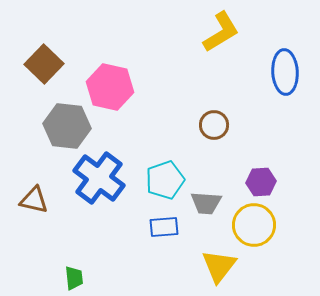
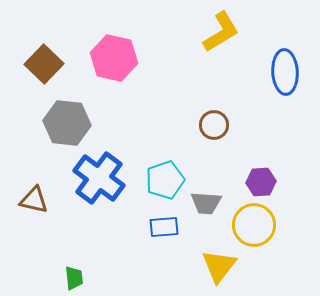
pink hexagon: moved 4 px right, 29 px up
gray hexagon: moved 3 px up
